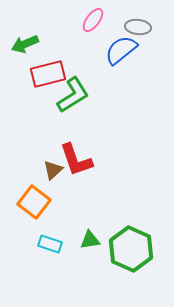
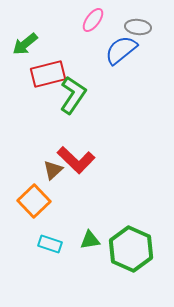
green arrow: rotated 16 degrees counterclockwise
green L-shape: rotated 24 degrees counterclockwise
red L-shape: rotated 27 degrees counterclockwise
orange square: moved 1 px up; rotated 8 degrees clockwise
